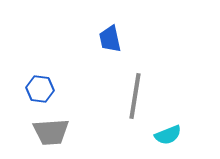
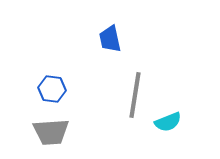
blue hexagon: moved 12 px right
gray line: moved 1 px up
cyan semicircle: moved 13 px up
